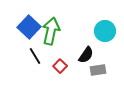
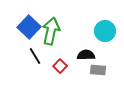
black semicircle: rotated 126 degrees counterclockwise
gray rectangle: rotated 14 degrees clockwise
